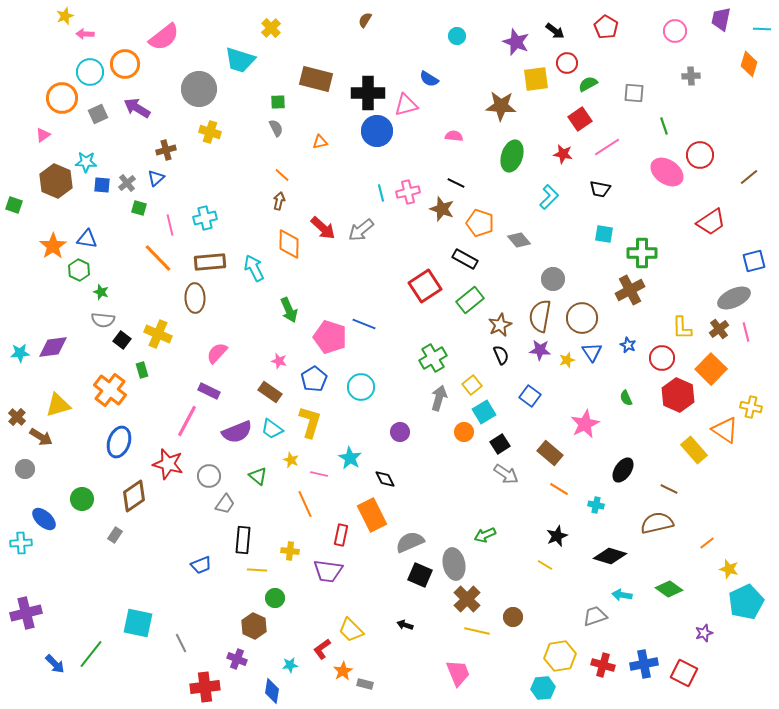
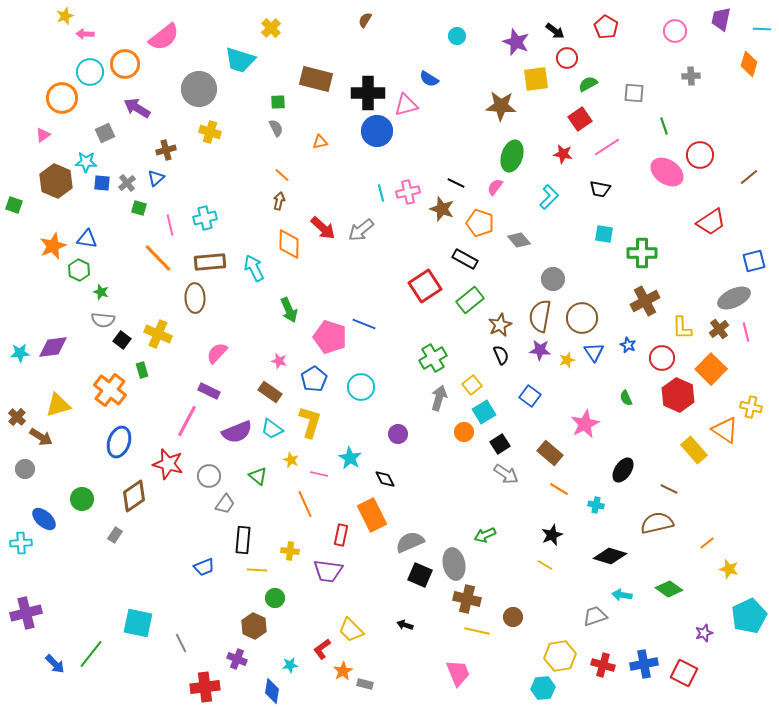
red circle at (567, 63): moved 5 px up
gray square at (98, 114): moved 7 px right, 19 px down
pink semicircle at (454, 136): moved 41 px right, 51 px down; rotated 60 degrees counterclockwise
blue square at (102, 185): moved 2 px up
orange star at (53, 246): rotated 12 degrees clockwise
brown cross at (630, 290): moved 15 px right, 11 px down
blue triangle at (592, 352): moved 2 px right
purple circle at (400, 432): moved 2 px left, 2 px down
black star at (557, 536): moved 5 px left, 1 px up
blue trapezoid at (201, 565): moved 3 px right, 2 px down
brown cross at (467, 599): rotated 32 degrees counterclockwise
cyan pentagon at (746, 602): moved 3 px right, 14 px down
